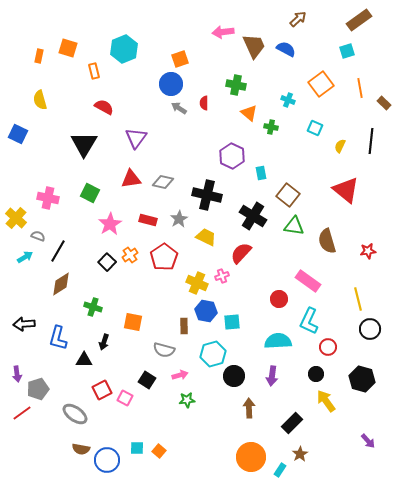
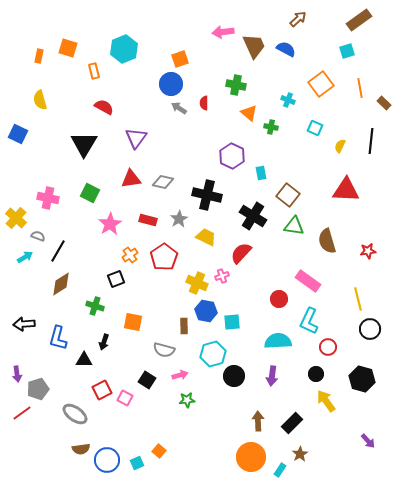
red triangle at (346, 190): rotated 36 degrees counterclockwise
black square at (107, 262): moved 9 px right, 17 px down; rotated 24 degrees clockwise
green cross at (93, 307): moved 2 px right, 1 px up
brown arrow at (249, 408): moved 9 px right, 13 px down
cyan square at (137, 448): moved 15 px down; rotated 24 degrees counterclockwise
brown semicircle at (81, 449): rotated 18 degrees counterclockwise
